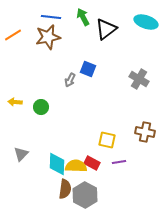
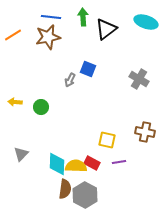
green arrow: rotated 24 degrees clockwise
